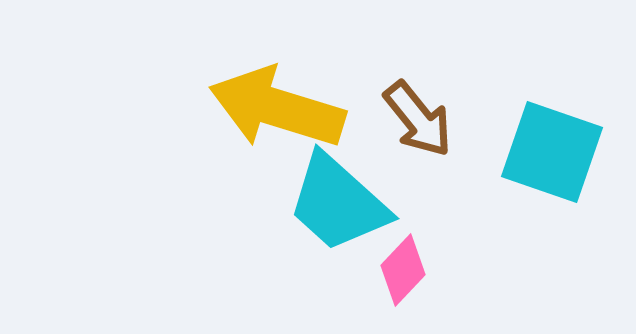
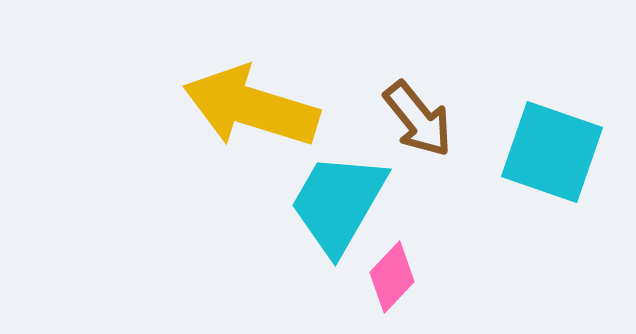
yellow arrow: moved 26 px left, 1 px up
cyan trapezoid: rotated 78 degrees clockwise
pink diamond: moved 11 px left, 7 px down
